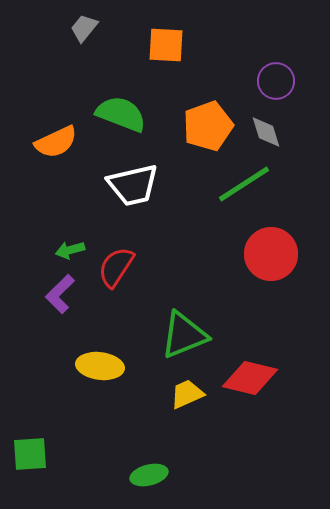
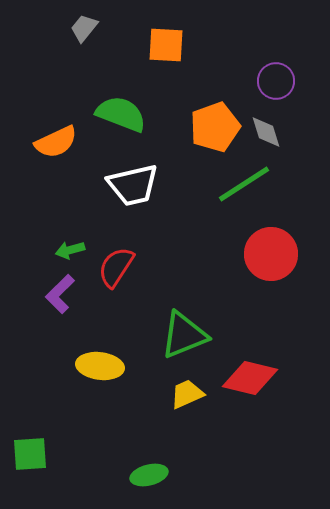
orange pentagon: moved 7 px right, 1 px down
